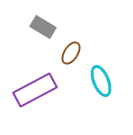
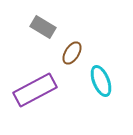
brown ellipse: moved 1 px right
